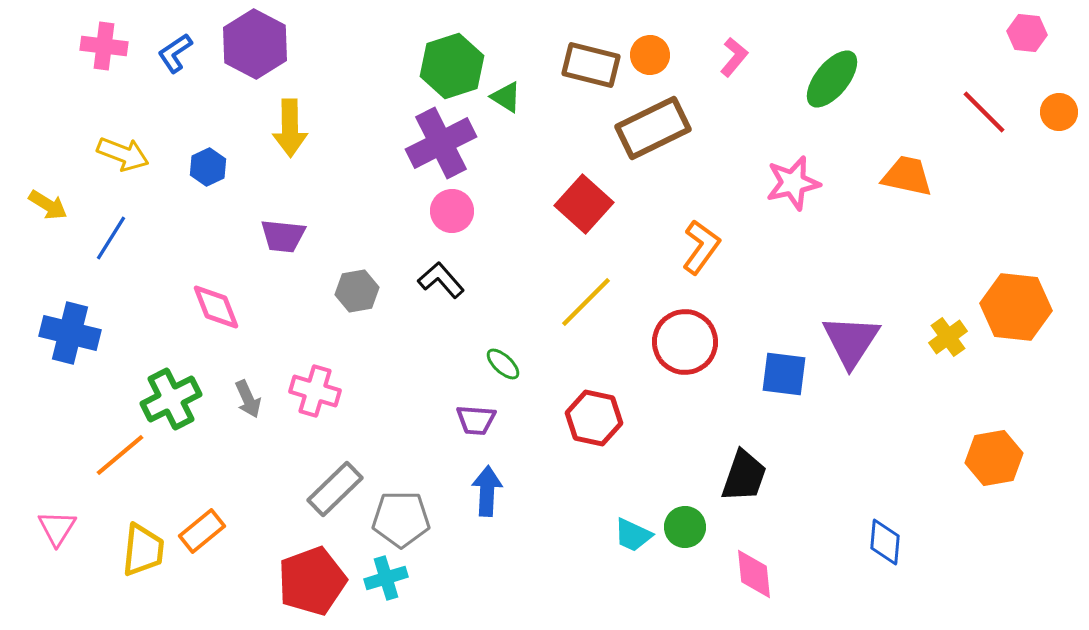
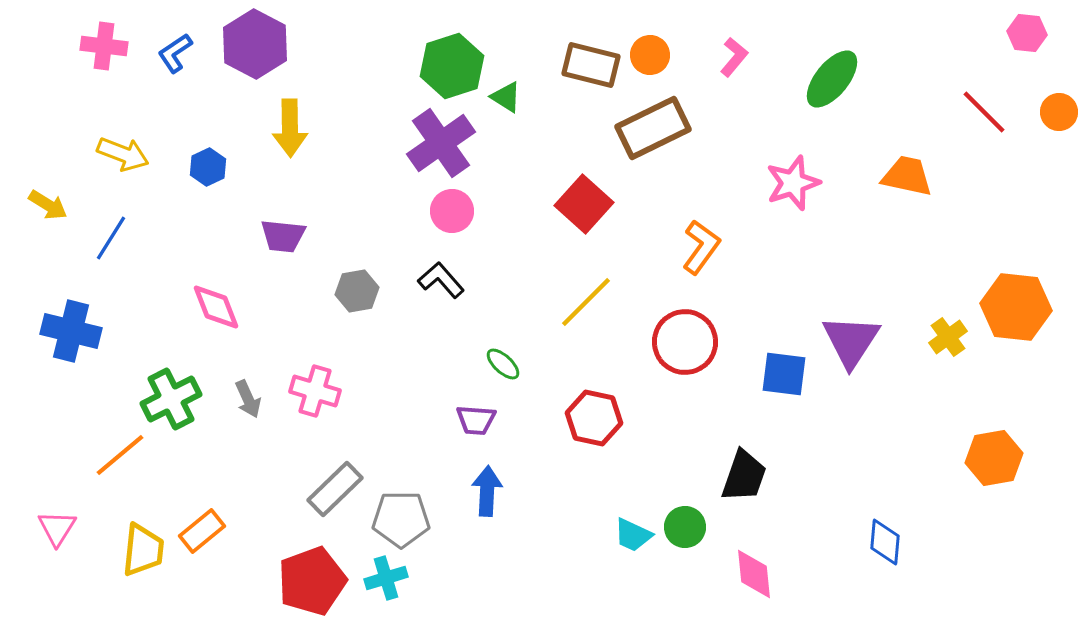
purple cross at (441, 143): rotated 8 degrees counterclockwise
pink star at (793, 183): rotated 6 degrees counterclockwise
blue cross at (70, 333): moved 1 px right, 2 px up
